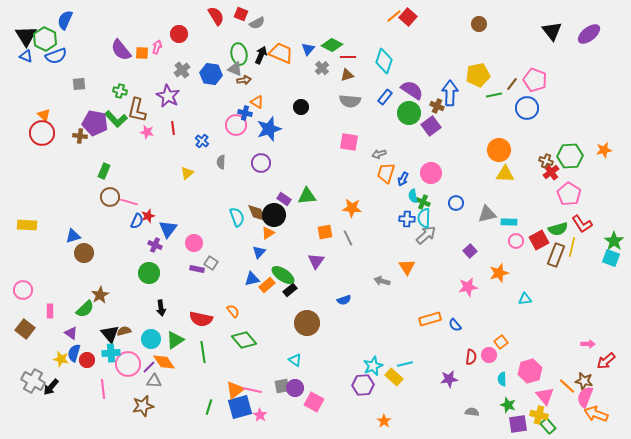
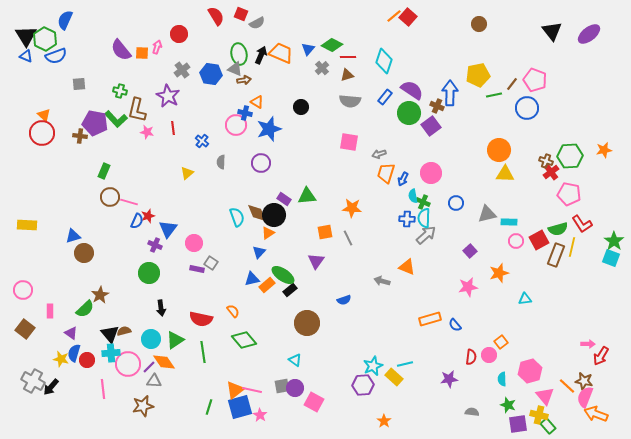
pink pentagon at (569, 194): rotated 20 degrees counterclockwise
orange triangle at (407, 267): rotated 36 degrees counterclockwise
red arrow at (606, 361): moved 5 px left, 5 px up; rotated 18 degrees counterclockwise
